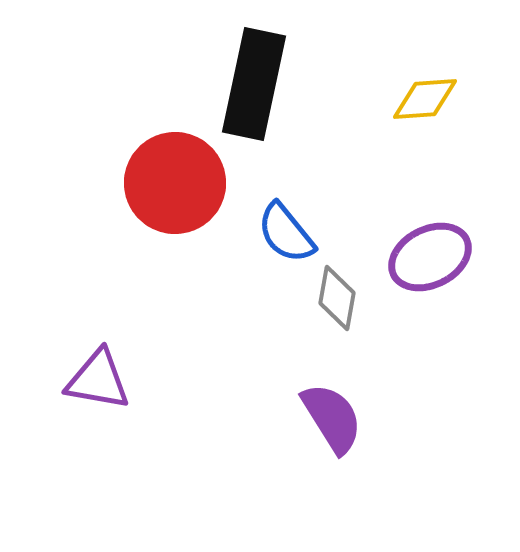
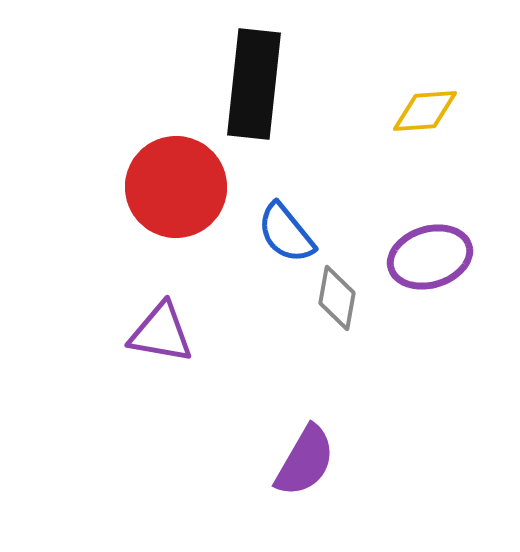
black rectangle: rotated 6 degrees counterclockwise
yellow diamond: moved 12 px down
red circle: moved 1 px right, 4 px down
purple ellipse: rotated 10 degrees clockwise
purple triangle: moved 63 px right, 47 px up
purple semicircle: moved 27 px left, 43 px down; rotated 62 degrees clockwise
